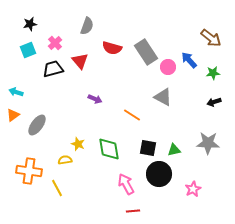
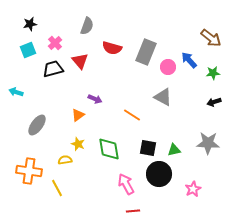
gray rectangle: rotated 55 degrees clockwise
orange triangle: moved 65 px right
